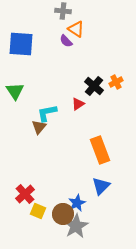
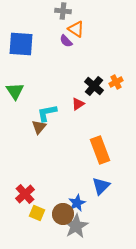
yellow square: moved 1 px left, 2 px down
